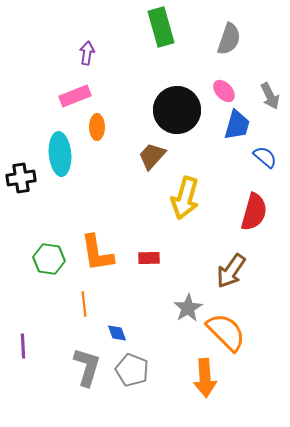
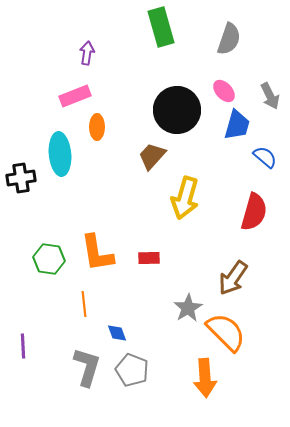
brown arrow: moved 2 px right, 7 px down
